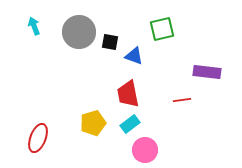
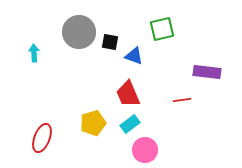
cyan arrow: moved 27 px down; rotated 18 degrees clockwise
red trapezoid: rotated 12 degrees counterclockwise
red ellipse: moved 4 px right
